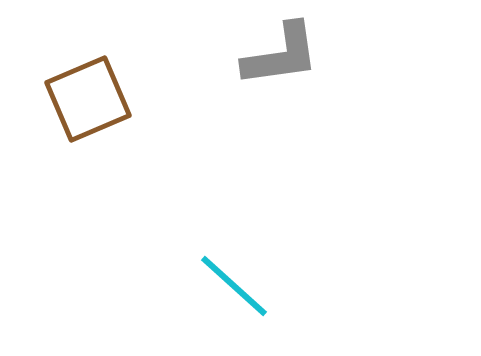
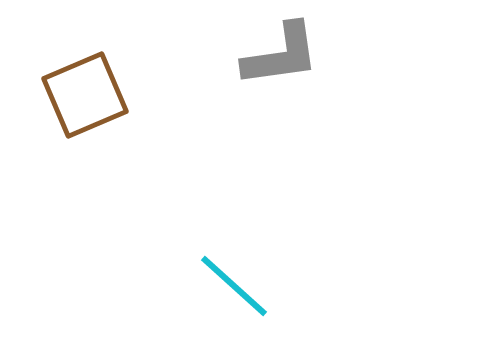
brown square: moved 3 px left, 4 px up
